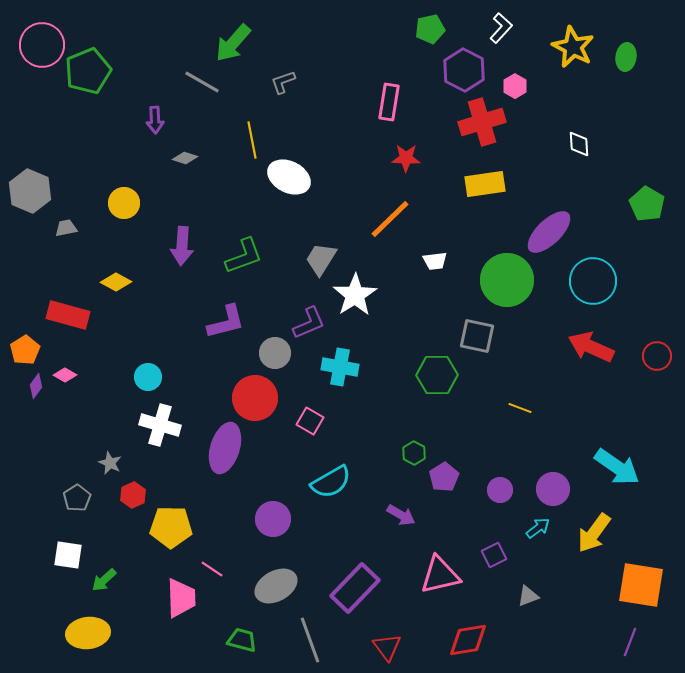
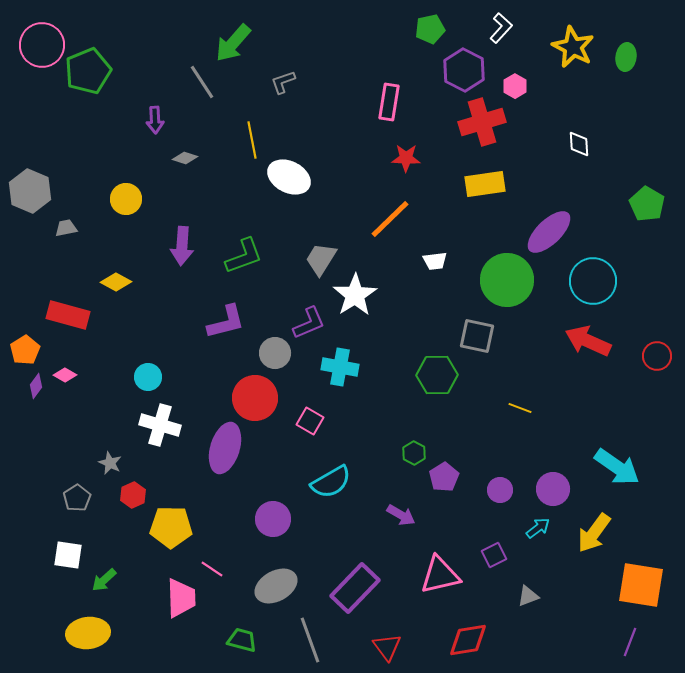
gray line at (202, 82): rotated 27 degrees clockwise
yellow circle at (124, 203): moved 2 px right, 4 px up
red arrow at (591, 347): moved 3 px left, 6 px up
